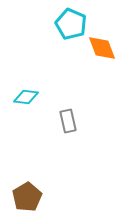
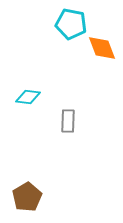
cyan pentagon: rotated 12 degrees counterclockwise
cyan diamond: moved 2 px right
gray rectangle: rotated 15 degrees clockwise
